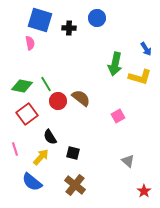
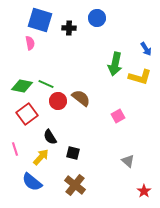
green line: rotated 35 degrees counterclockwise
